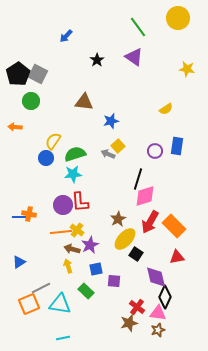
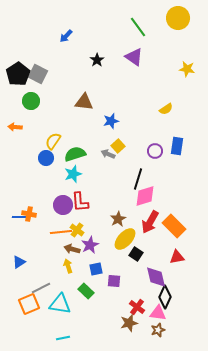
cyan star at (73, 174): rotated 12 degrees counterclockwise
